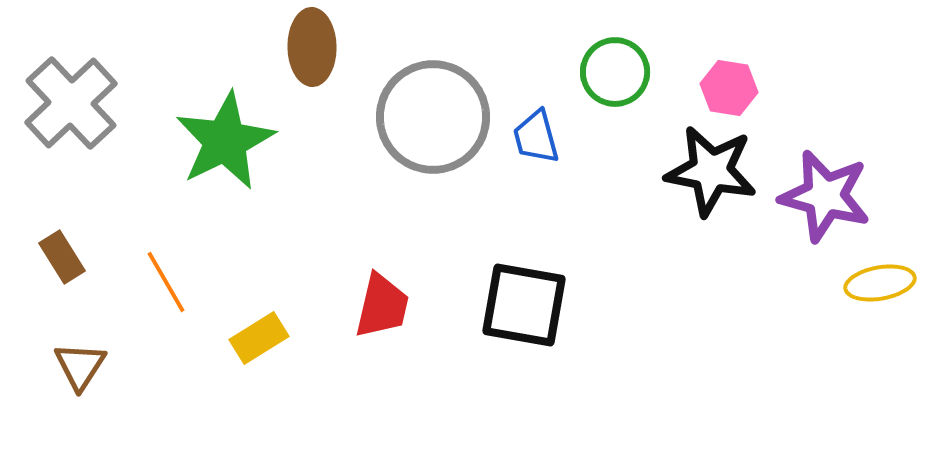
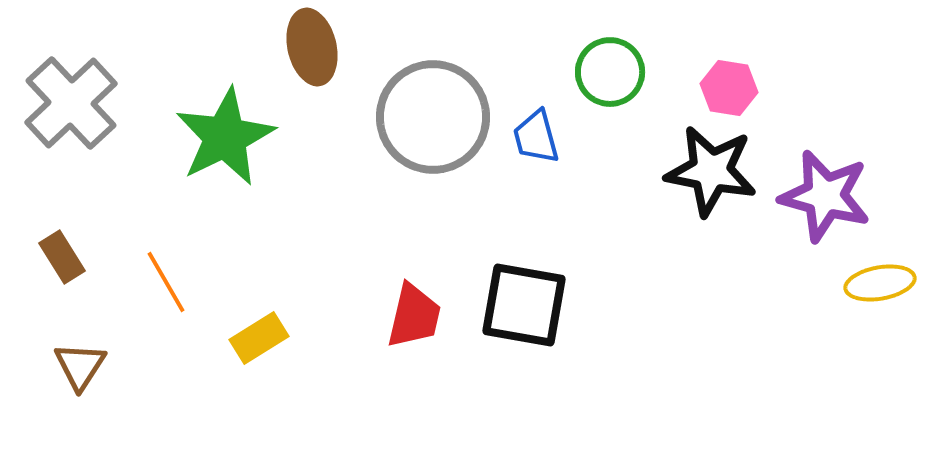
brown ellipse: rotated 12 degrees counterclockwise
green circle: moved 5 px left
green star: moved 4 px up
red trapezoid: moved 32 px right, 10 px down
